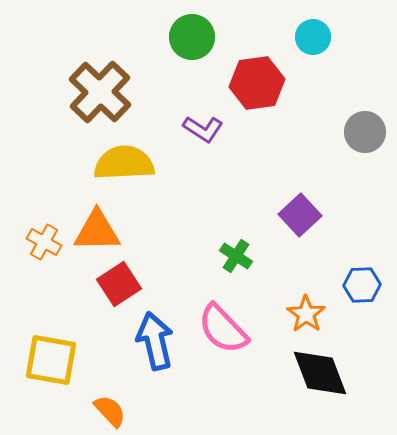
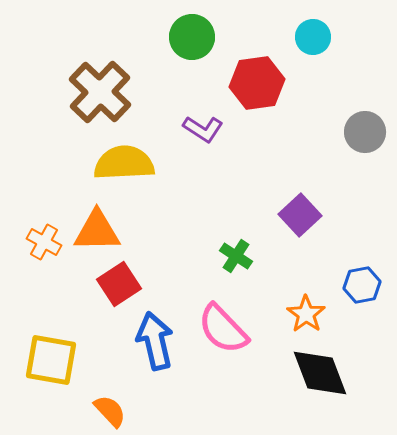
blue hexagon: rotated 9 degrees counterclockwise
